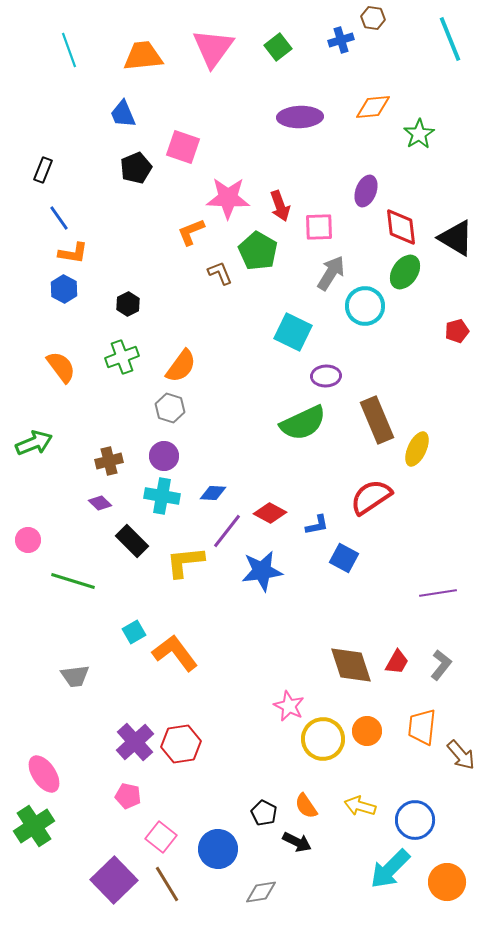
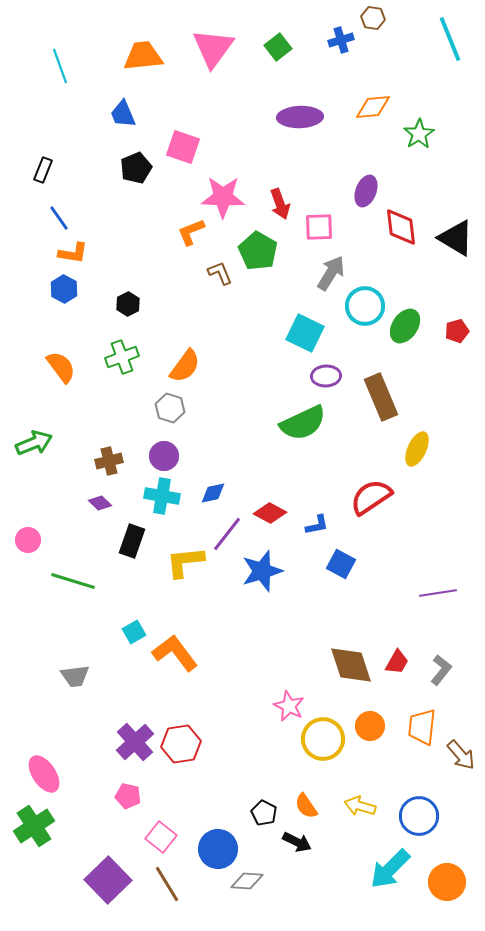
cyan line at (69, 50): moved 9 px left, 16 px down
pink star at (228, 198): moved 5 px left, 1 px up
red arrow at (280, 206): moved 2 px up
green ellipse at (405, 272): moved 54 px down
cyan square at (293, 332): moved 12 px right, 1 px down
orange semicircle at (181, 366): moved 4 px right
brown rectangle at (377, 420): moved 4 px right, 23 px up
blue diamond at (213, 493): rotated 16 degrees counterclockwise
purple line at (227, 531): moved 3 px down
black rectangle at (132, 541): rotated 64 degrees clockwise
blue square at (344, 558): moved 3 px left, 6 px down
blue star at (262, 571): rotated 9 degrees counterclockwise
gray L-shape at (441, 665): moved 5 px down
orange circle at (367, 731): moved 3 px right, 5 px up
blue circle at (415, 820): moved 4 px right, 4 px up
purple square at (114, 880): moved 6 px left
gray diamond at (261, 892): moved 14 px left, 11 px up; rotated 12 degrees clockwise
